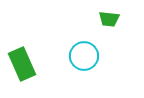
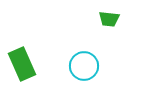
cyan circle: moved 10 px down
